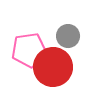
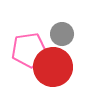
gray circle: moved 6 px left, 2 px up
